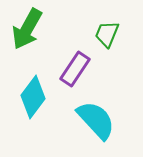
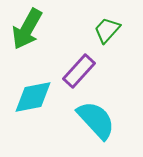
green trapezoid: moved 4 px up; rotated 20 degrees clockwise
purple rectangle: moved 4 px right, 2 px down; rotated 8 degrees clockwise
cyan diamond: rotated 42 degrees clockwise
